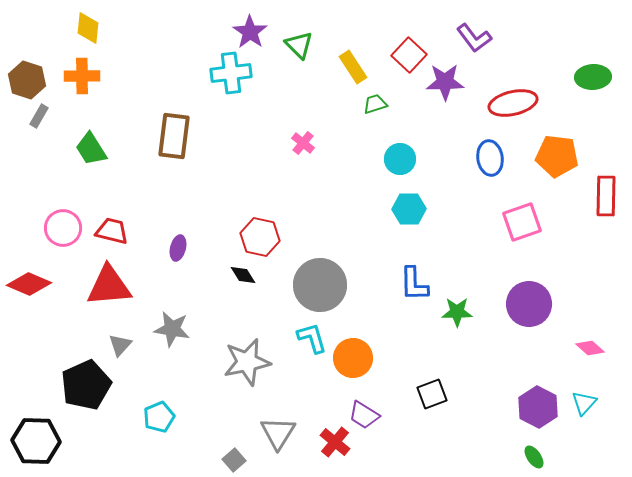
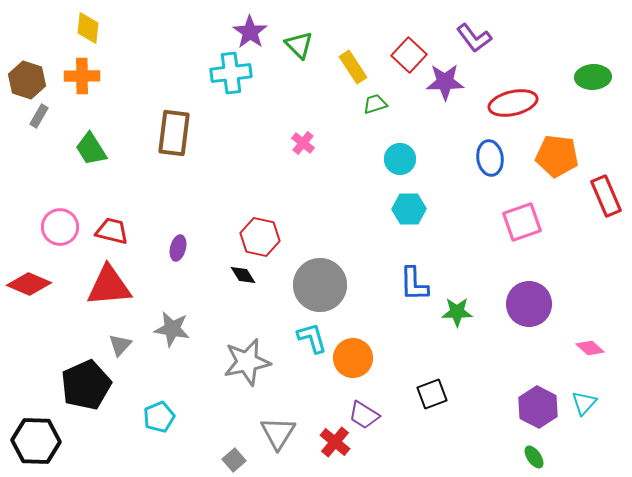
brown rectangle at (174, 136): moved 3 px up
red rectangle at (606, 196): rotated 24 degrees counterclockwise
pink circle at (63, 228): moved 3 px left, 1 px up
